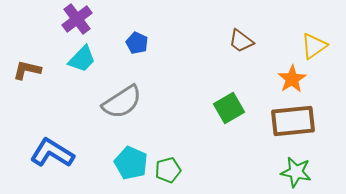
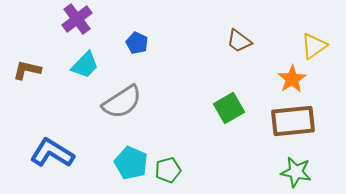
brown trapezoid: moved 2 px left
cyan trapezoid: moved 3 px right, 6 px down
